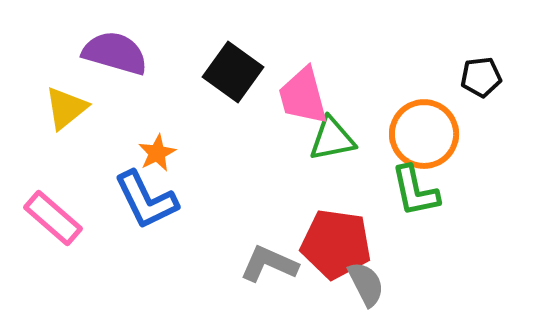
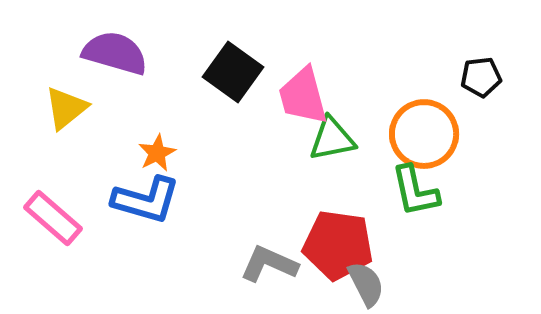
blue L-shape: rotated 48 degrees counterclockwise
red pentagon: moved 2 px right, 1 px down
